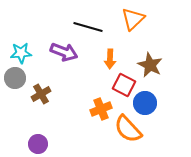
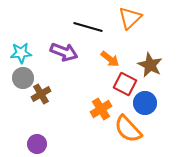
orange triangle: moved 3 px left, 1 px up
orange arrow: rotated 54 degrees counterclockwise
gray circle: moved 8 px right
red square: moved 1 px right, 1 px up
orange cross: rotated 10 degrees counterclockwise
purple circle: moved 1 px left
